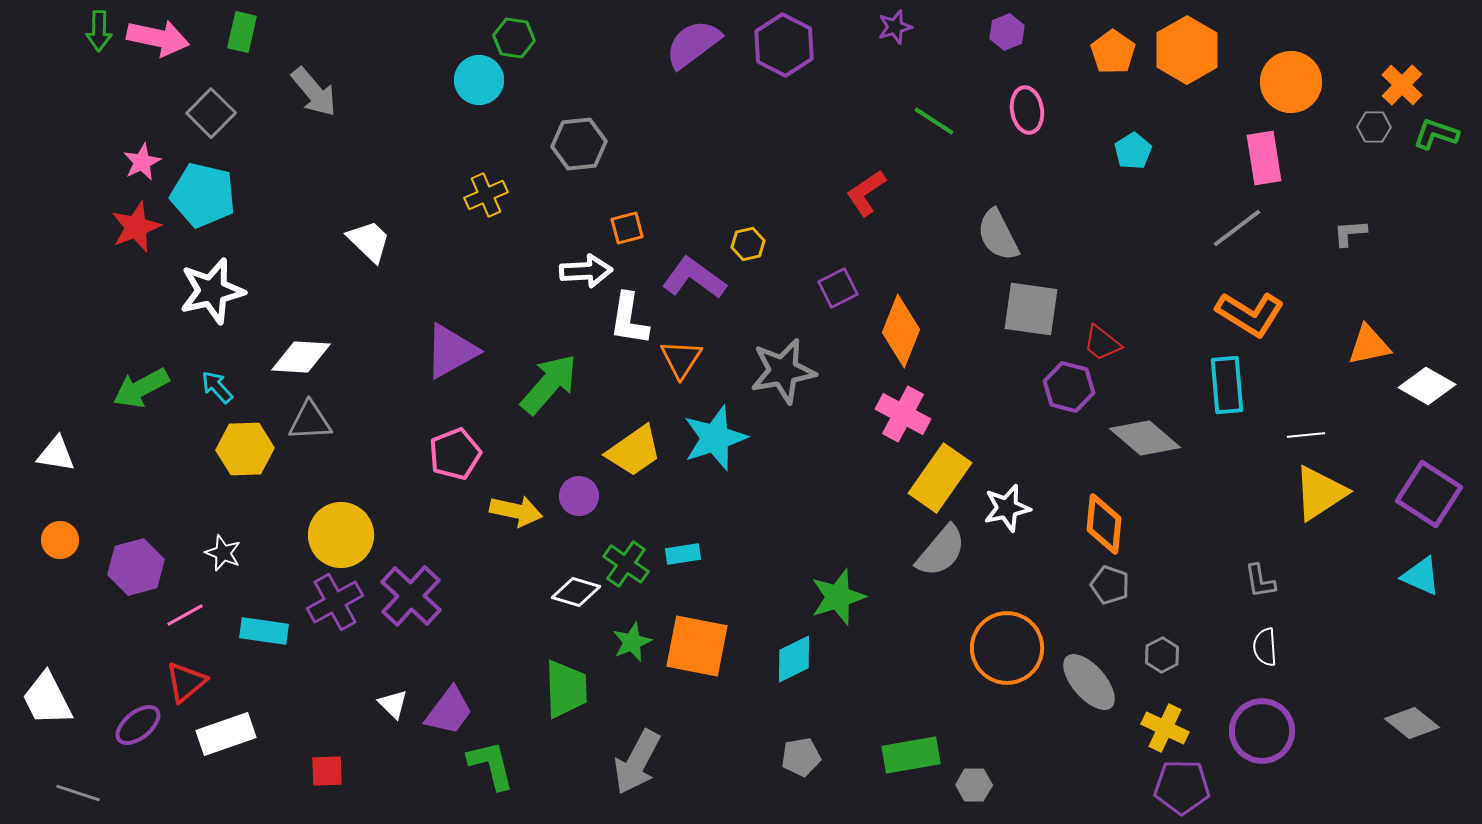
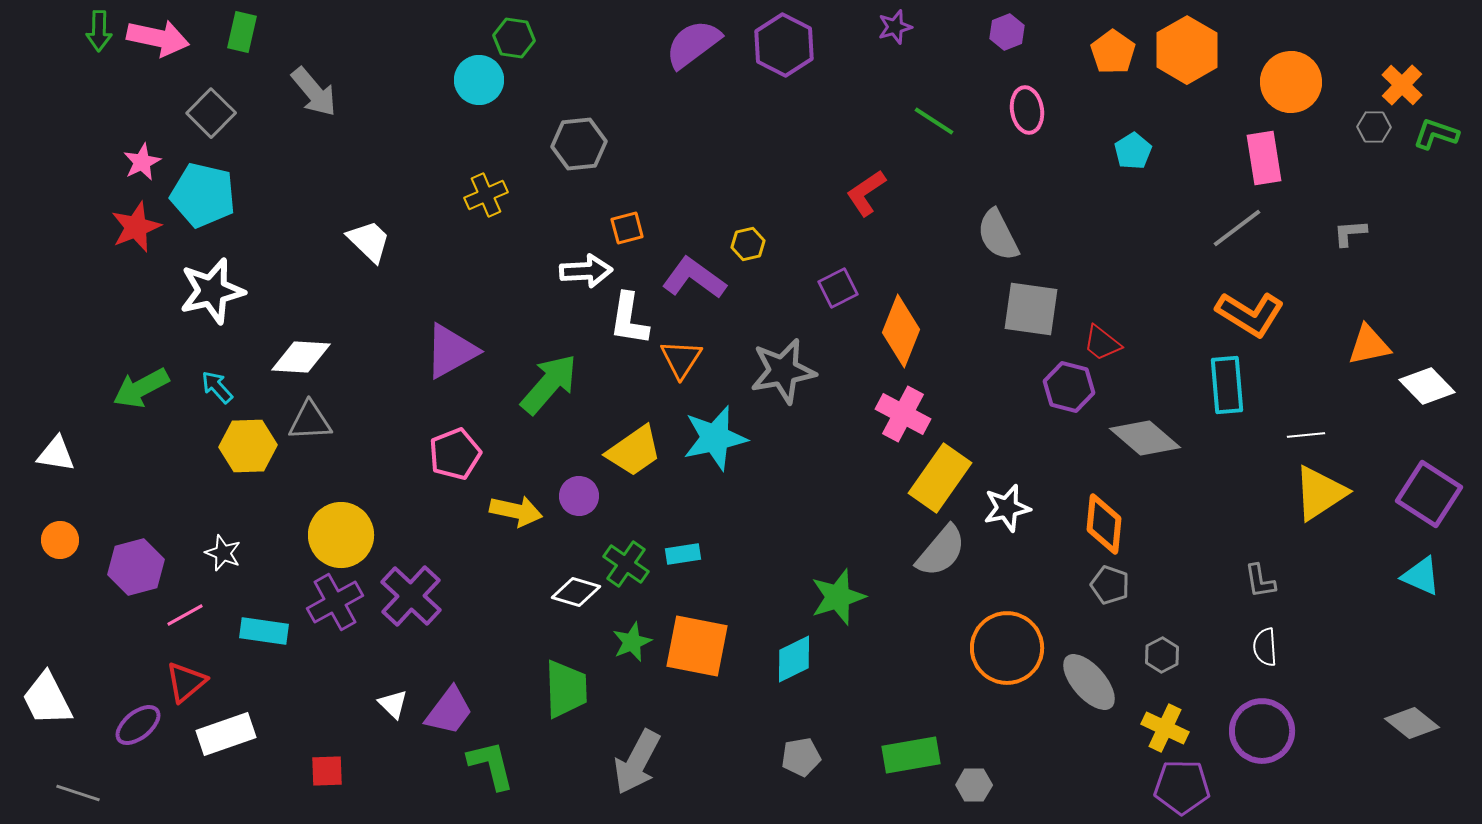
white diamond at (1427, 386): rotated 16 degrees clockwise
cyan star at (715, 438): rotated 6 degrees clockwise
yellow hexagon at (245, 449): moved 3 px right, 3 px up
